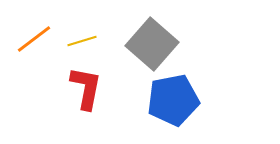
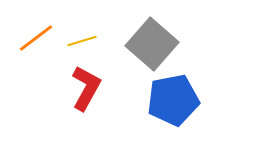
orange line: moved 2 px right, 1 px up
red L-shape: rotated 18 degrees clockwise
